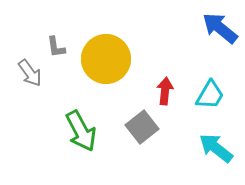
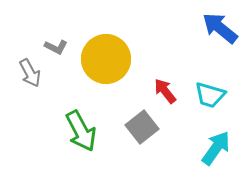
gray L-shape: rotated 55 degrees counterclockwise
gray arrow: rotated 8 degrees clockwise
red arrow: rotated 44 degrees counterclockwise
cyan trapezoid: rotated 76 degrees clockwise
cyan arrow: rotated 87 degrees clockwise
